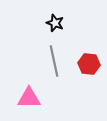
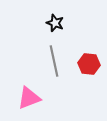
pink triangle: rotated 20 degrees counterclockwise
